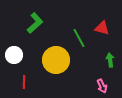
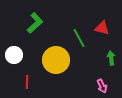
green arrow: moved 1 px right, 2 px up
red line: moved 3 px right
